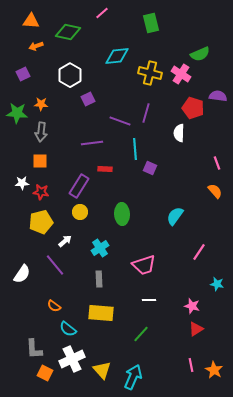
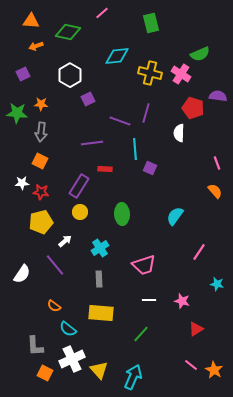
orange square at (40, 161): rotated 28 degrees clockwise
pink star at (192, 306): moved 10 px left, 5 px up
gray L-shape at (34, 349): moved 1 px right, 3 px up
pink line at (191, 365): rotated 40 degrees counterclockwise
yellow triangle at (102, 370): moved 3 px left
